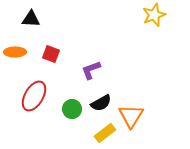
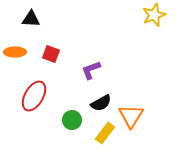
green circle: moved 11 px down
yellow rectangle: rotated 15 degrees counterclockwise
